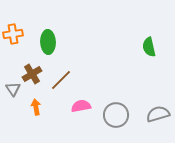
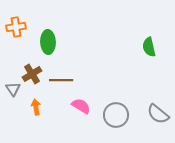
orange cross: moved 3 px right, 7 px up
brown line: rotated 45 degrees clockwise
pink semicircle: rotated 42 degrees clockwise
gray semicircle: rotated 125 degrees counterclockwise
